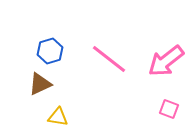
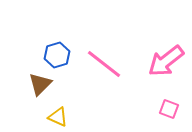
blue hexagon: moved 7 px right, 4 px down
pink line: moved 5 px left, 5 px down
brown triangle: rotated 20 degrees counterclockwise
yellow triangle: rotated 15 degrees clockwise
